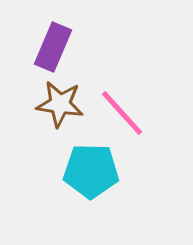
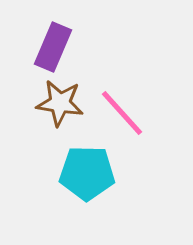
brown star: moved 1 px up
cyan pentagon: moved 4 px left, 2 px down
